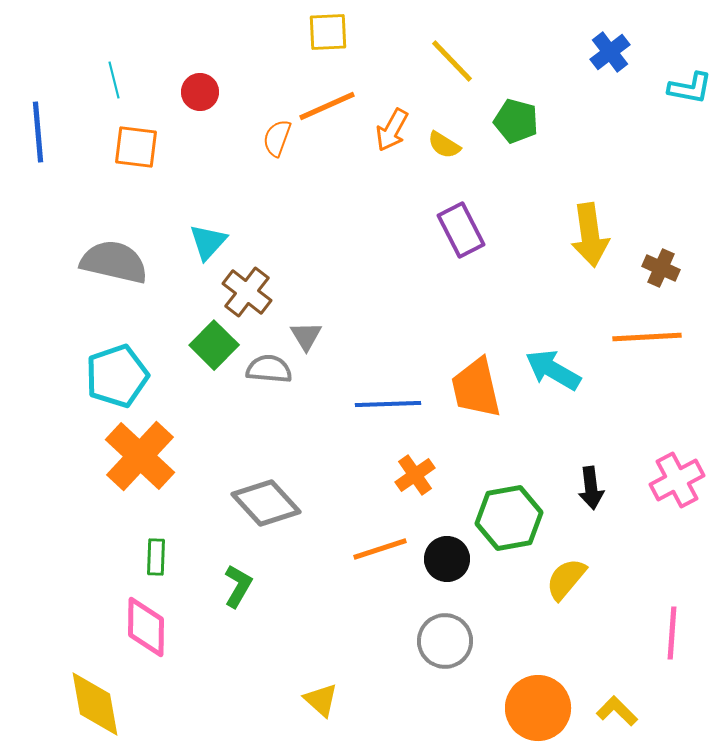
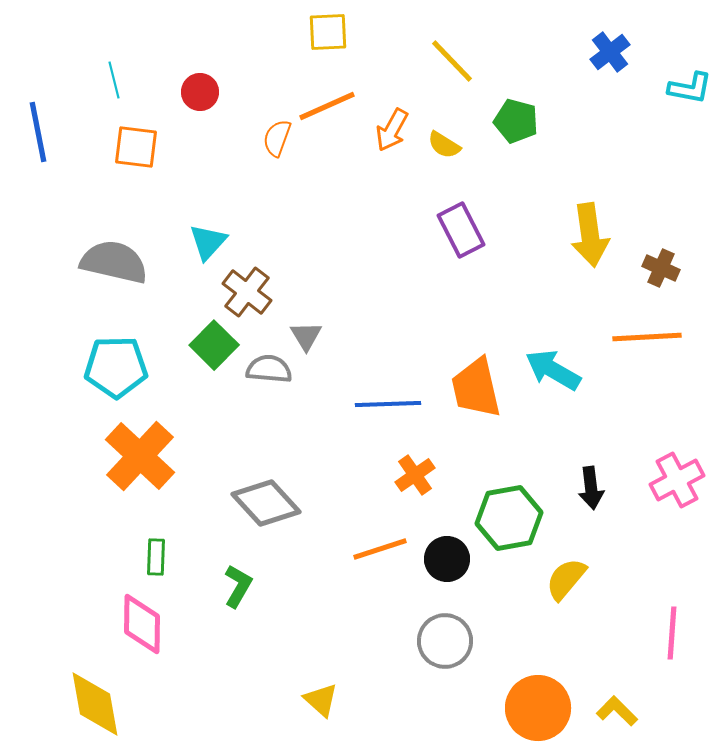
blue line at (38, 132): rotated 6 degrees counterclockwise
cyan pentagon at (117, 376): moved 1 px left, 9 px up; rotated 18 degrees clockwise
pink diamond at (146, 627): moved 4 px left, 3 px up
